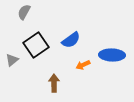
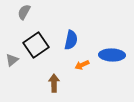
blue semicircle: rotated 42 degrees counterclockwise
orange arrow: moved 1 px left
